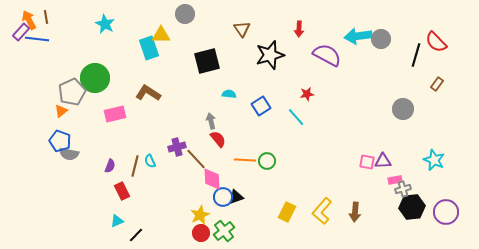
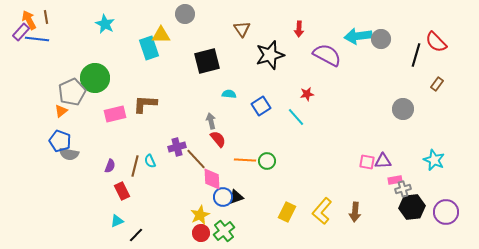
brown L-shape at (148, 93): moved 3 px left, 11 px down; rotated 30 degrees counterclockwise
